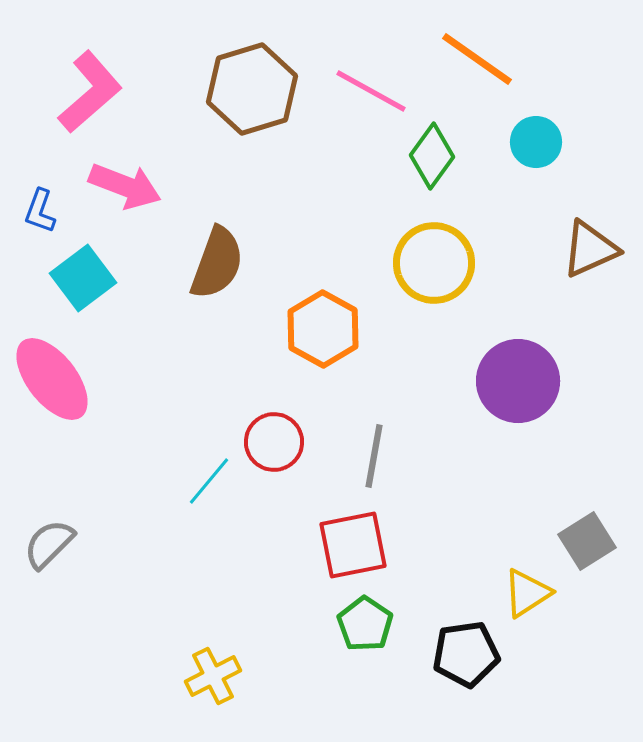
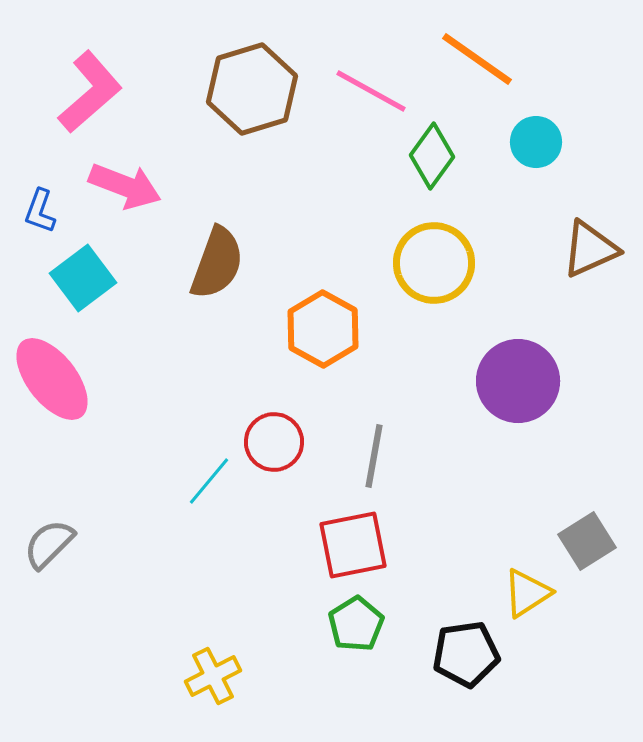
green pentagon: moved 9 px left; rotated 6 degrees clockwise
